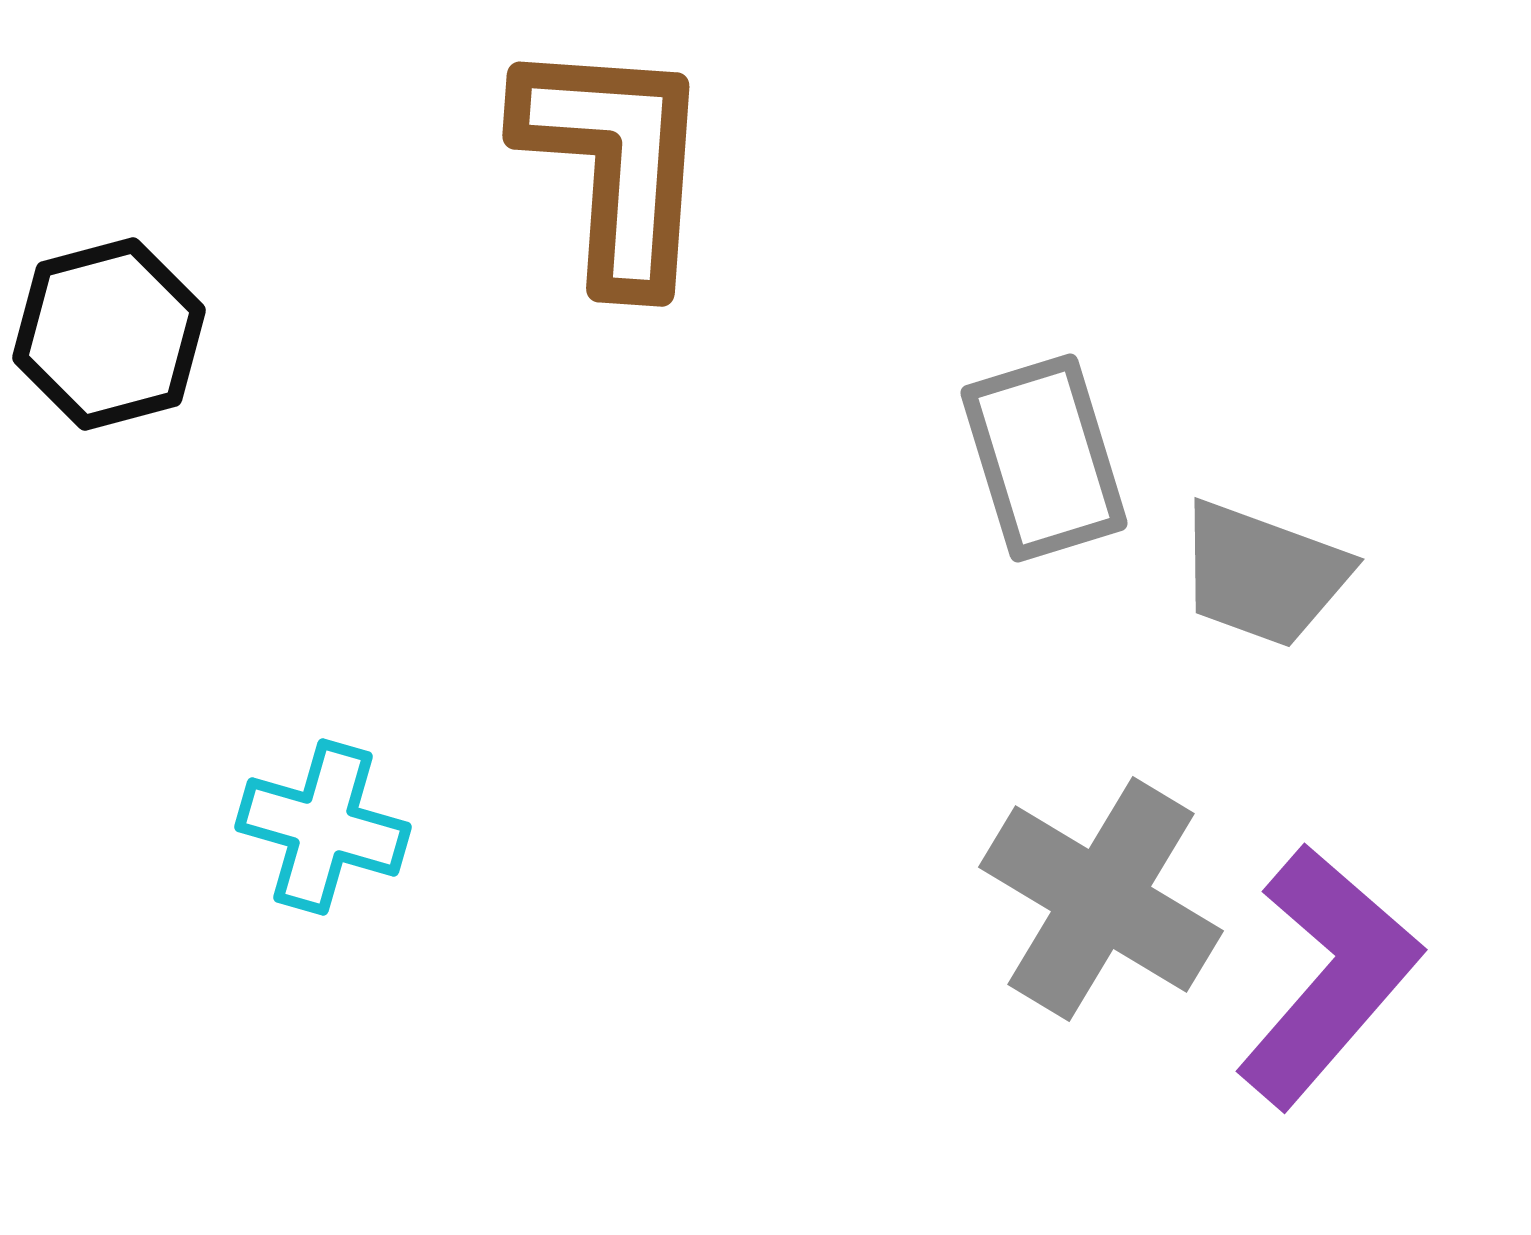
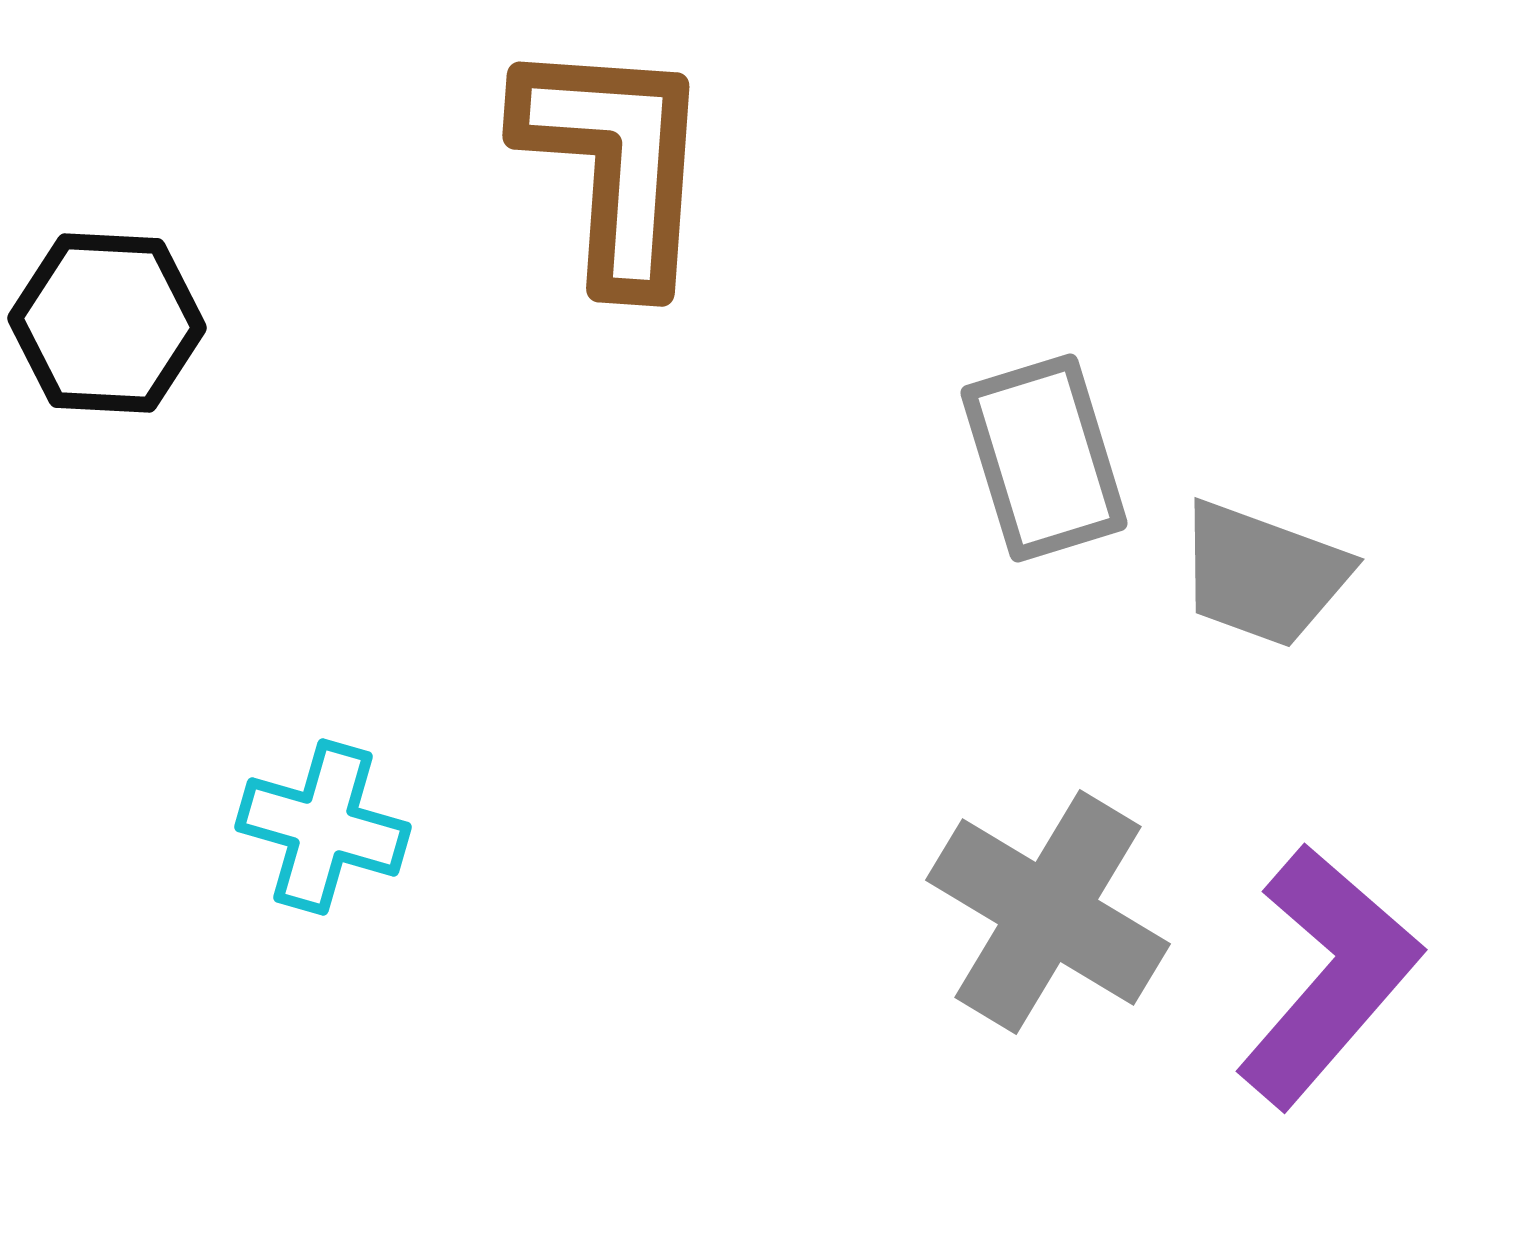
black hexagon: moved 2 px left, 11 px up; rotated 18 degrees clockwise
gray cross: moved 53 px left, 13 px down
